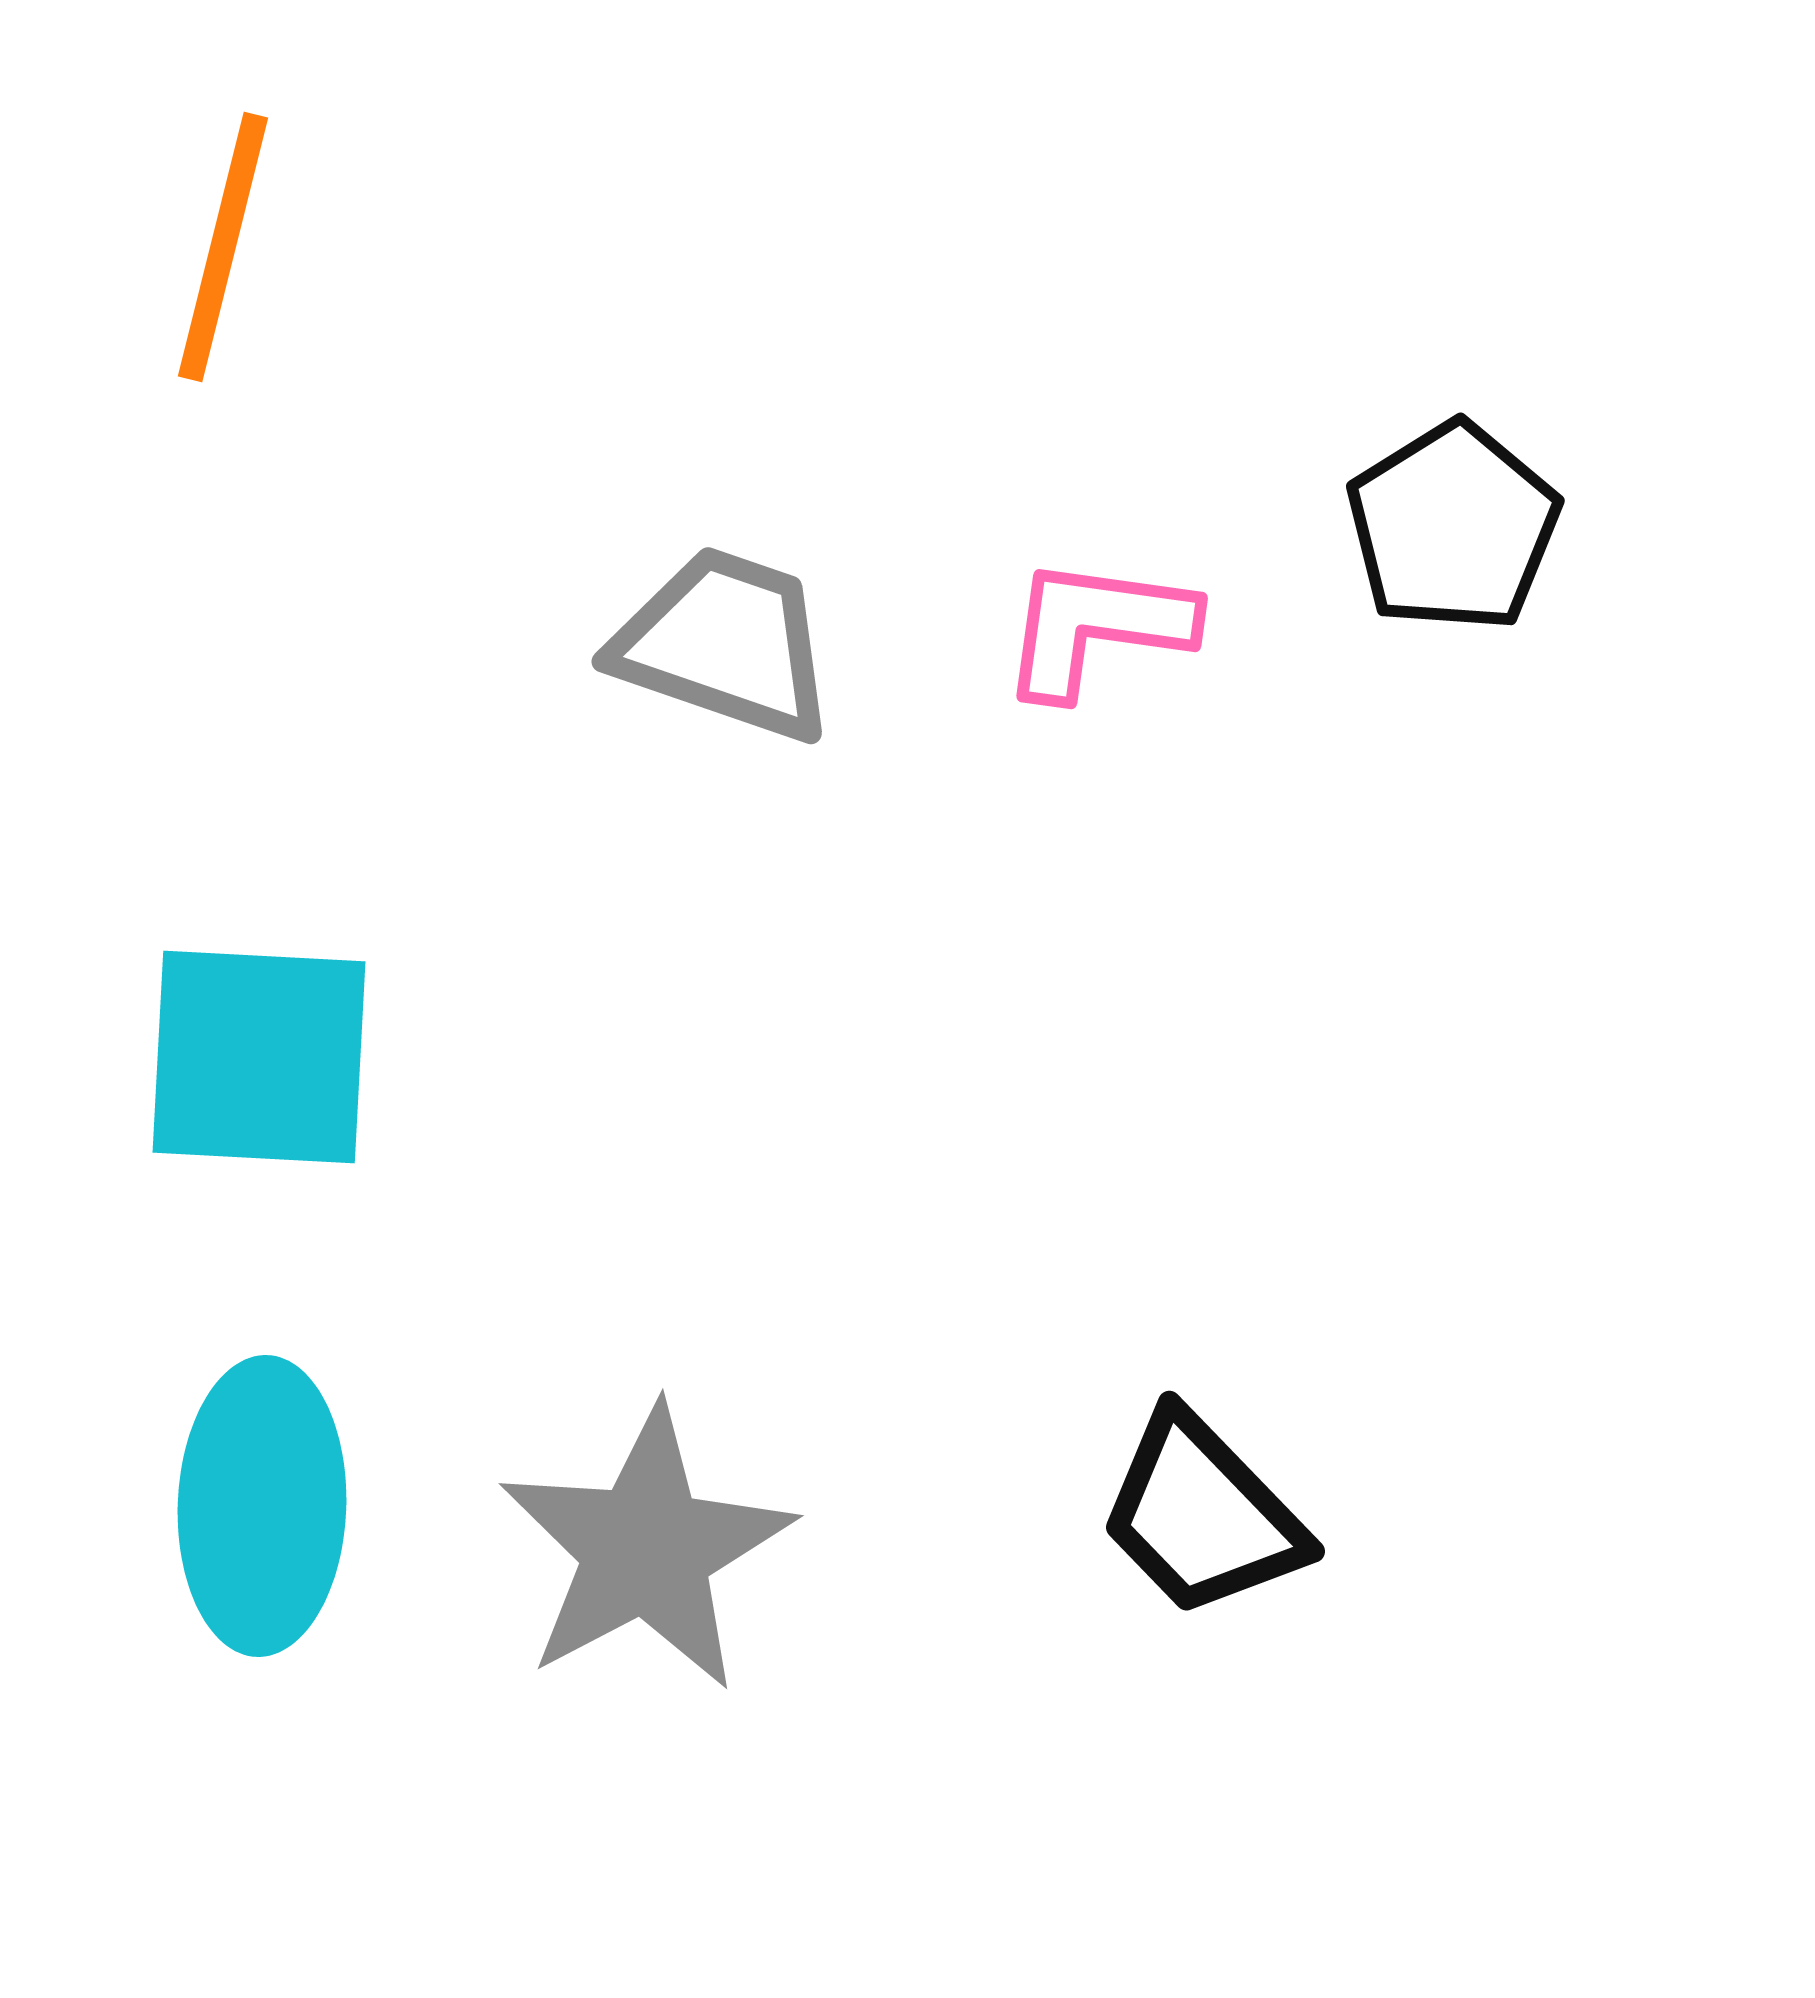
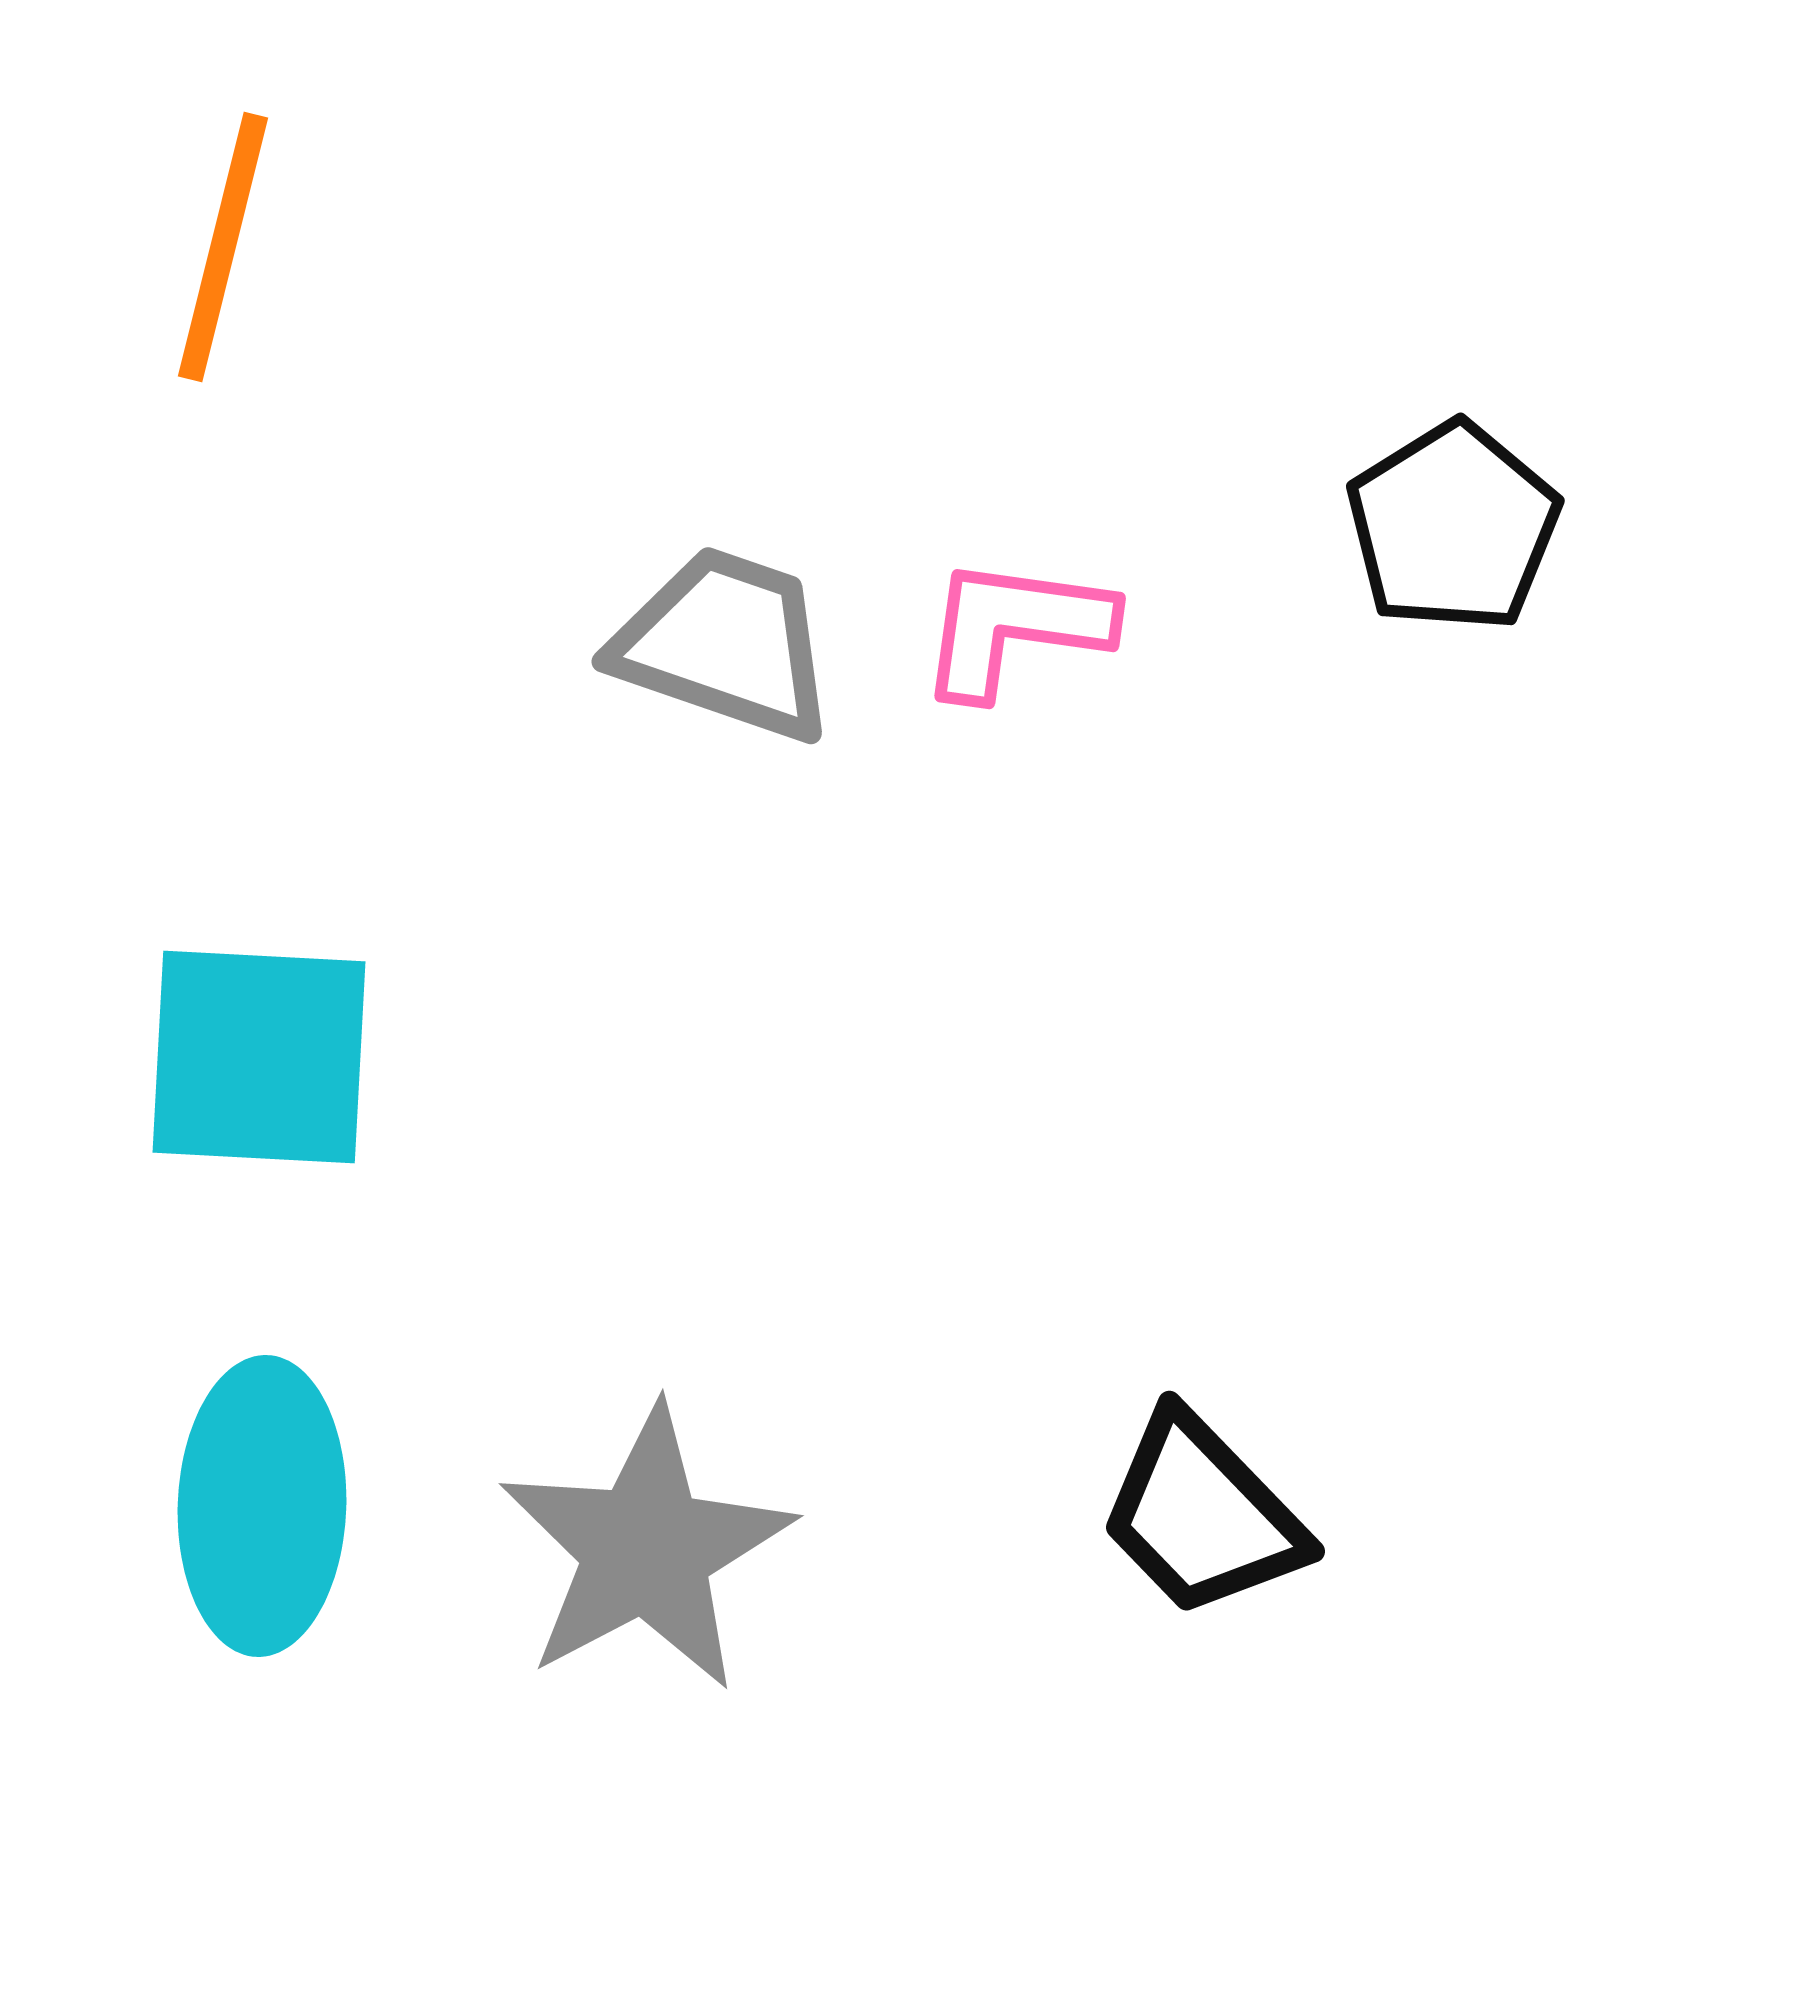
pink L-shape: moved 82 px left
